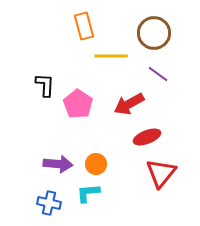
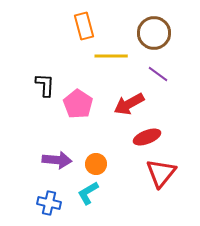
purple arrow: moved 1 px left, 4 px up
cyan L-shape: rotated 25 degrees counterclockwise
